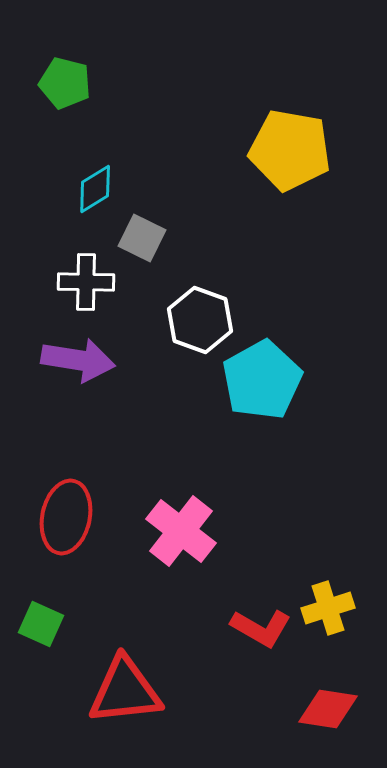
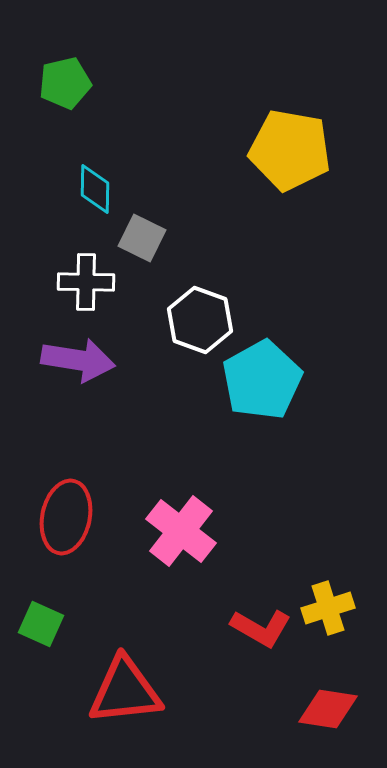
green pentagon: rotated 27 degrees counterclockwise
cyan diamond: rotated 57 degrees counterclockwise
